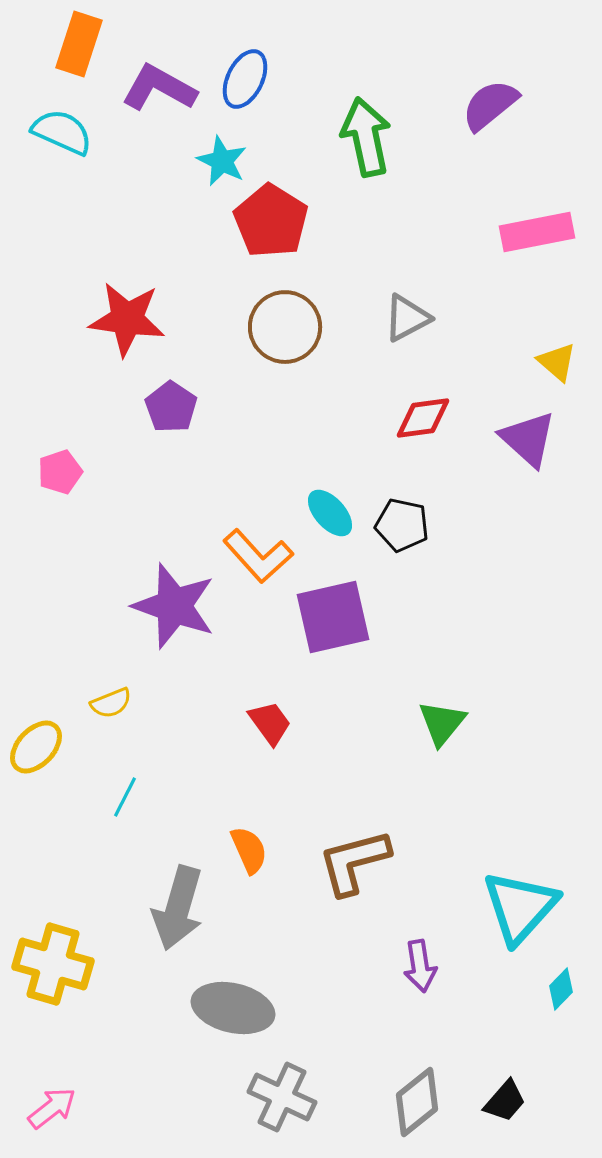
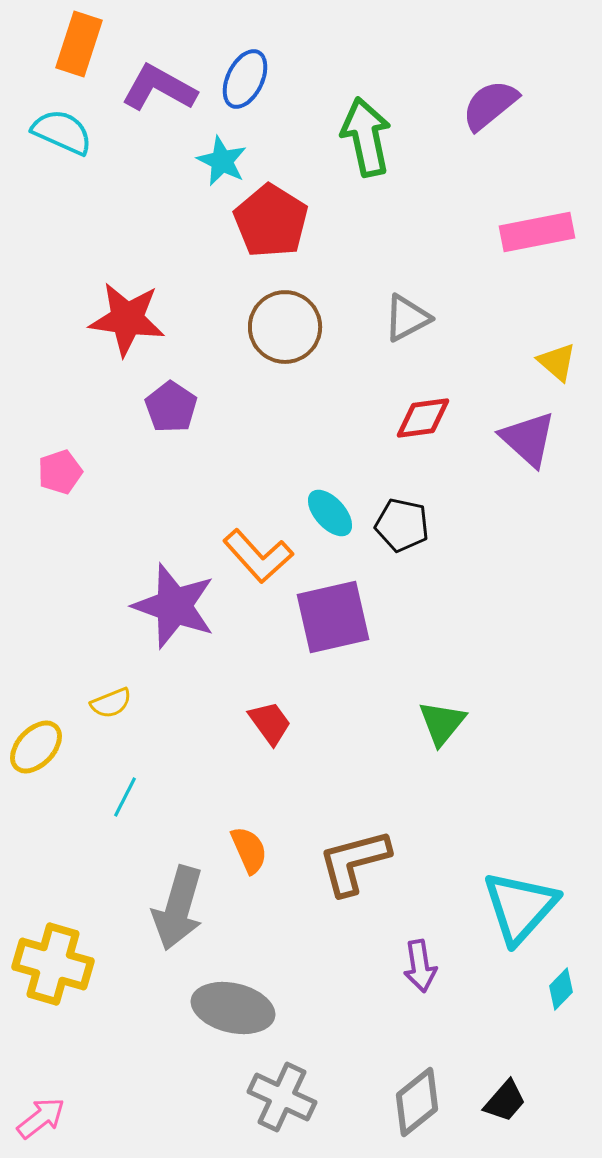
pink arrow: moved 11 px left, 10 px down
